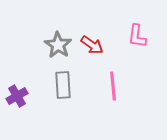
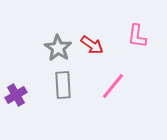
gray star: moved 3 px down
pink line: rotated 44 degrees clockwise
purple cross: moved 1 px left, 1 px up
